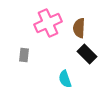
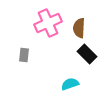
cyan semicircle: moved 5 px right, 5 px down; rotated 90 degrees clockwise
